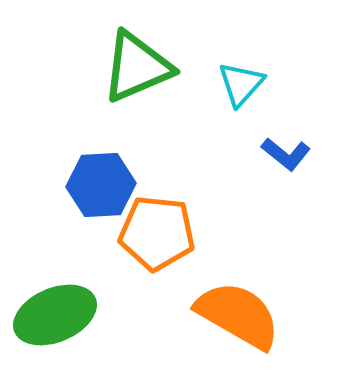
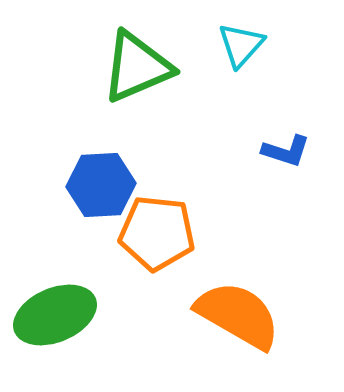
cyan triangle: moved 39 px up
blue L-shape: moved 3 px up; rotated 21 degrees counterclockwise
